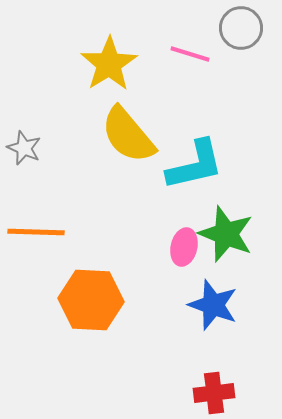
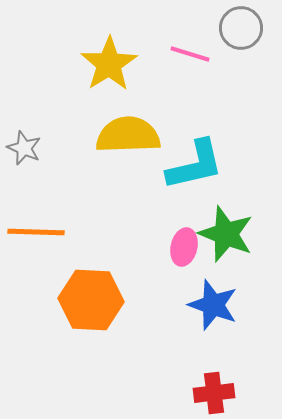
yellow semicircle: rotated 128 degrees clockwise
